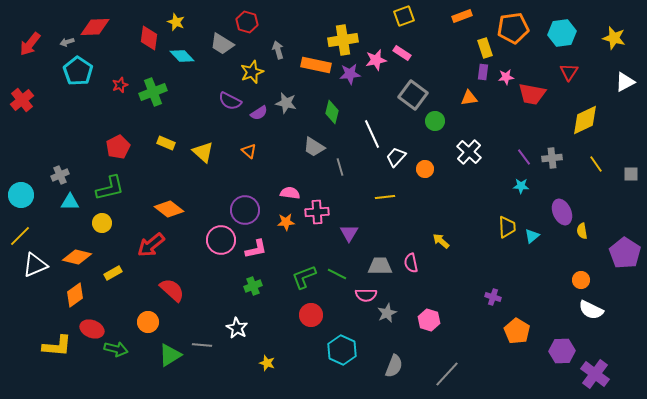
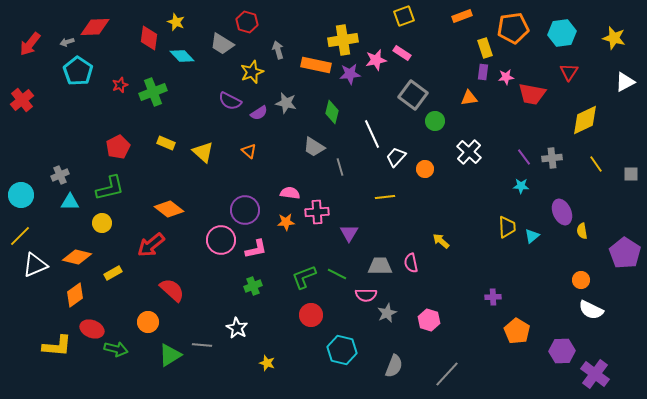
purple cross at (493, 297): rotated 21 degrees counterclockwise
cyan hexagon at (342, 350): rotated 12 degrees counterclockwise
